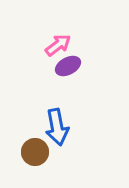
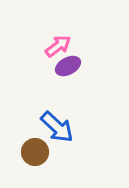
pink arrow: moved 1 px down
blue arrow: rotated 36 degrees counterclockwise
